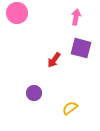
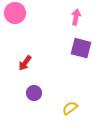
pink circle: moved 2 px left
red arrow: moved 29 px left, 3 px down
